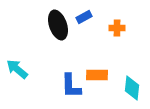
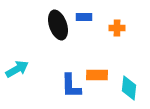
blue rectangle: rotated 28 degrees clockwise
cyan arrow: rotated 110 degrees clockwise
cyan diamond: moved 3 px left
